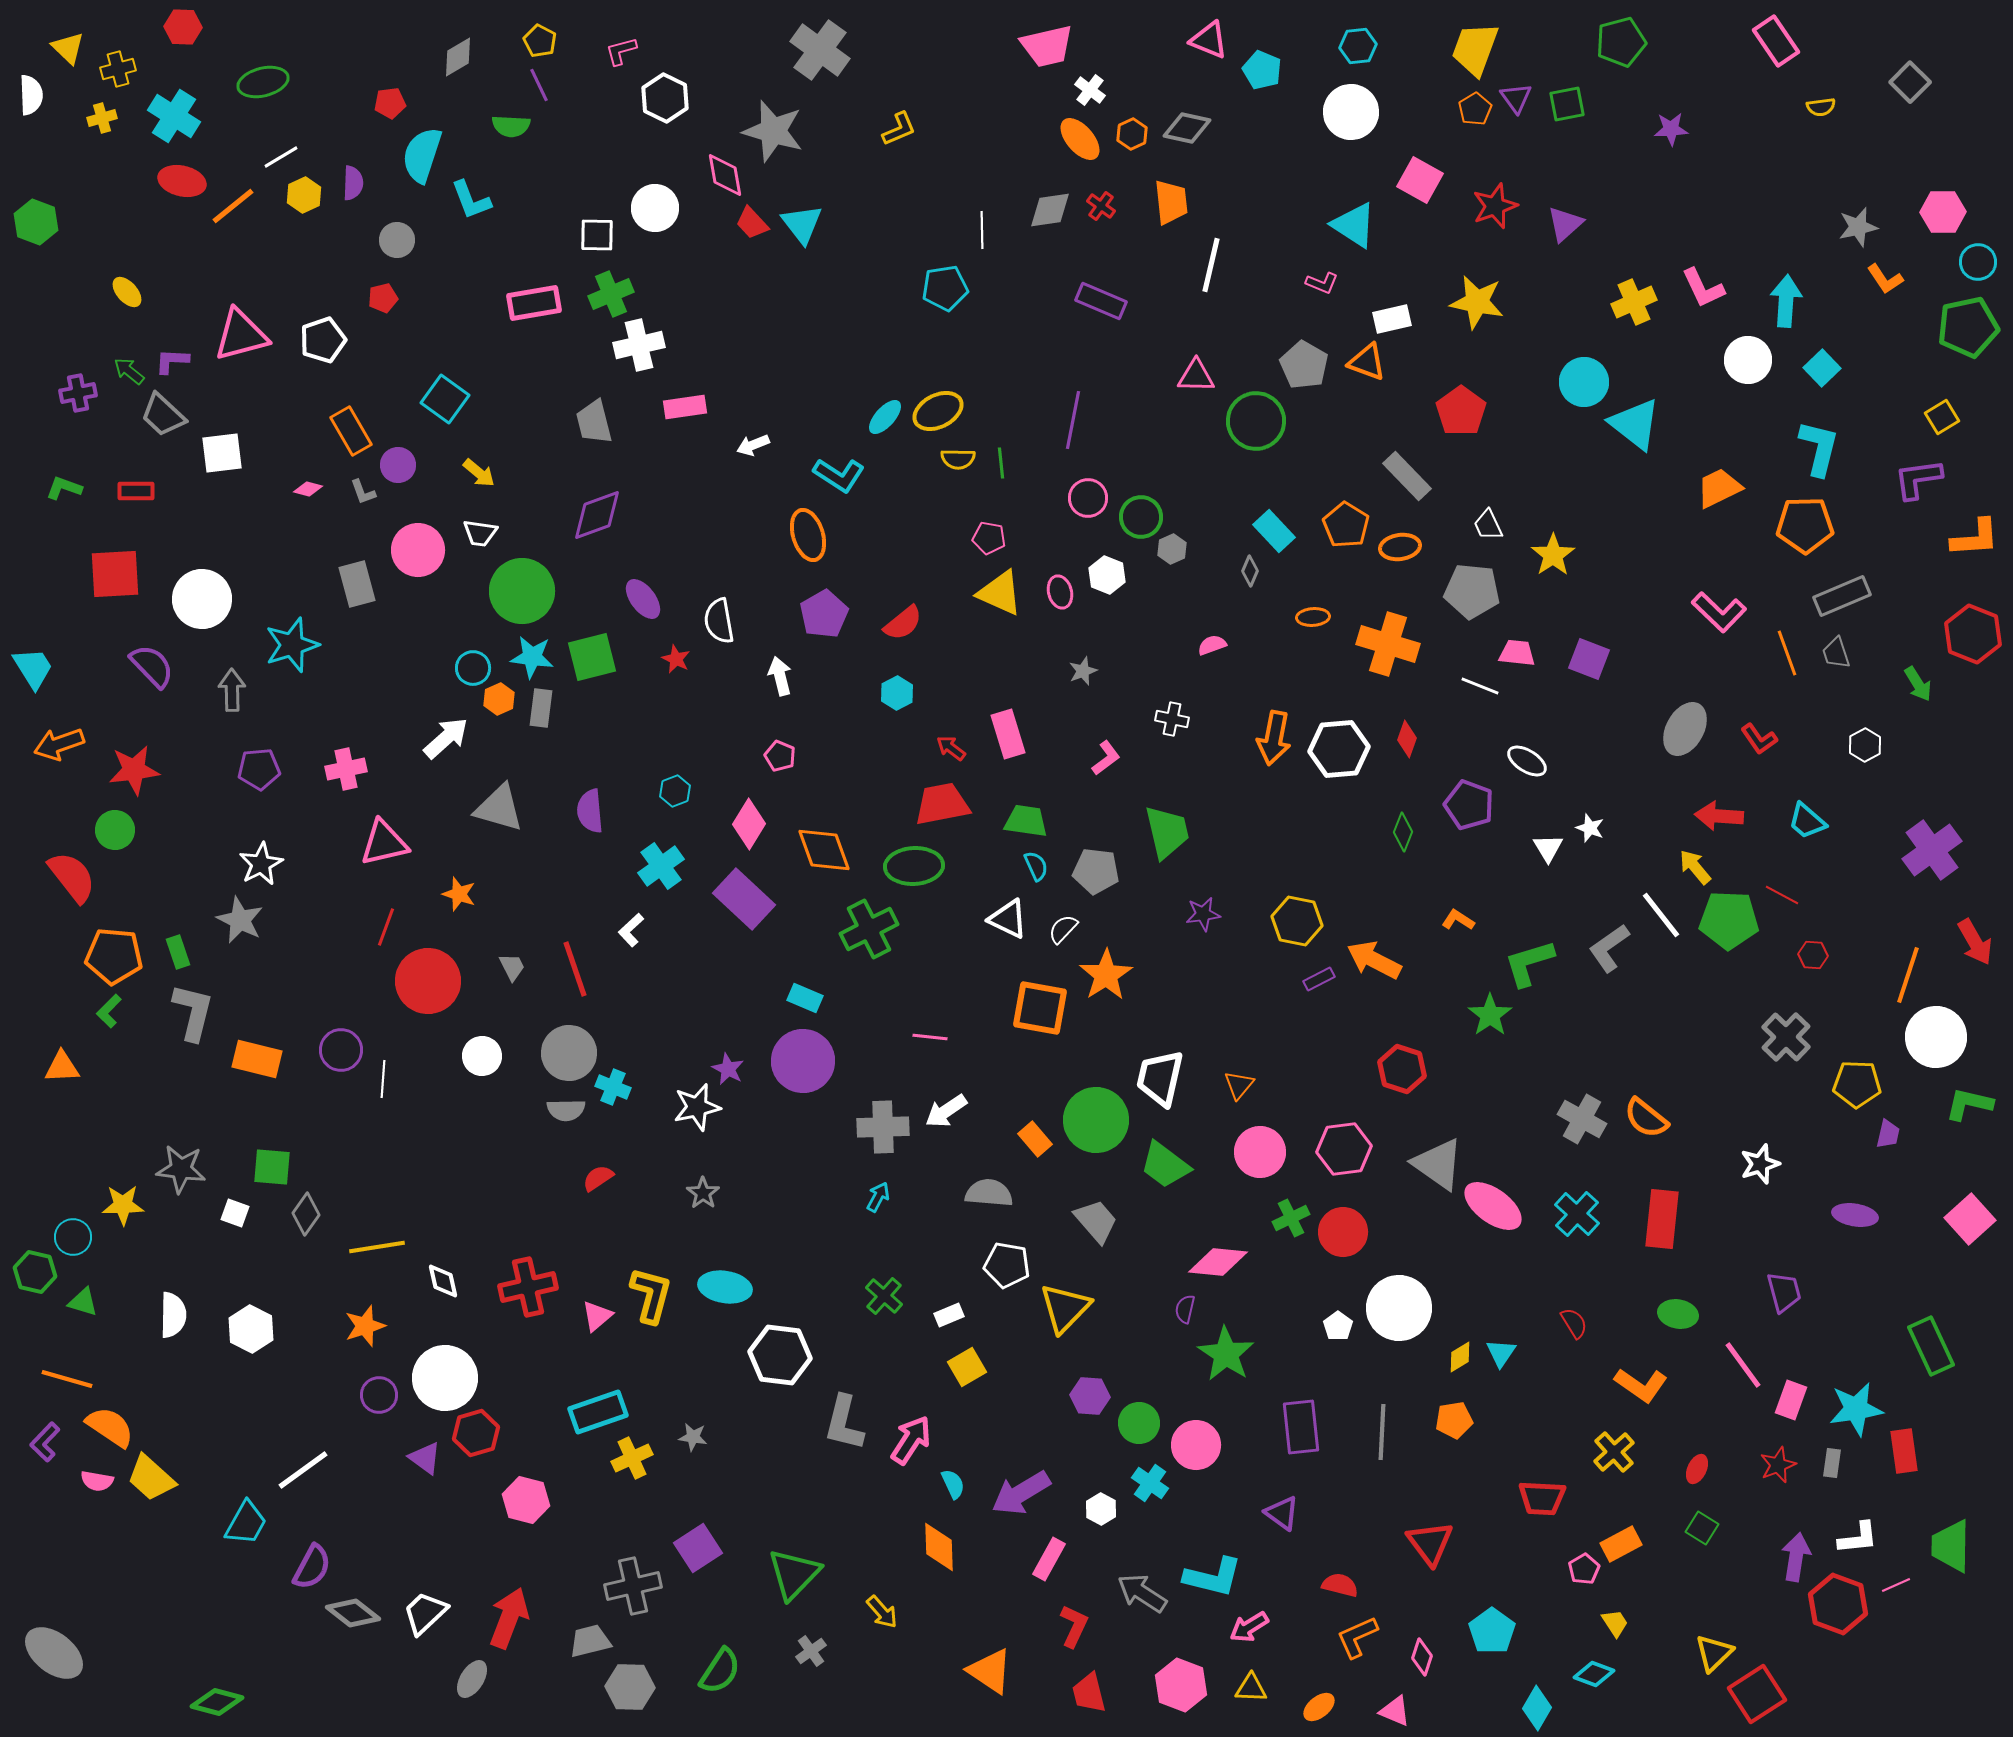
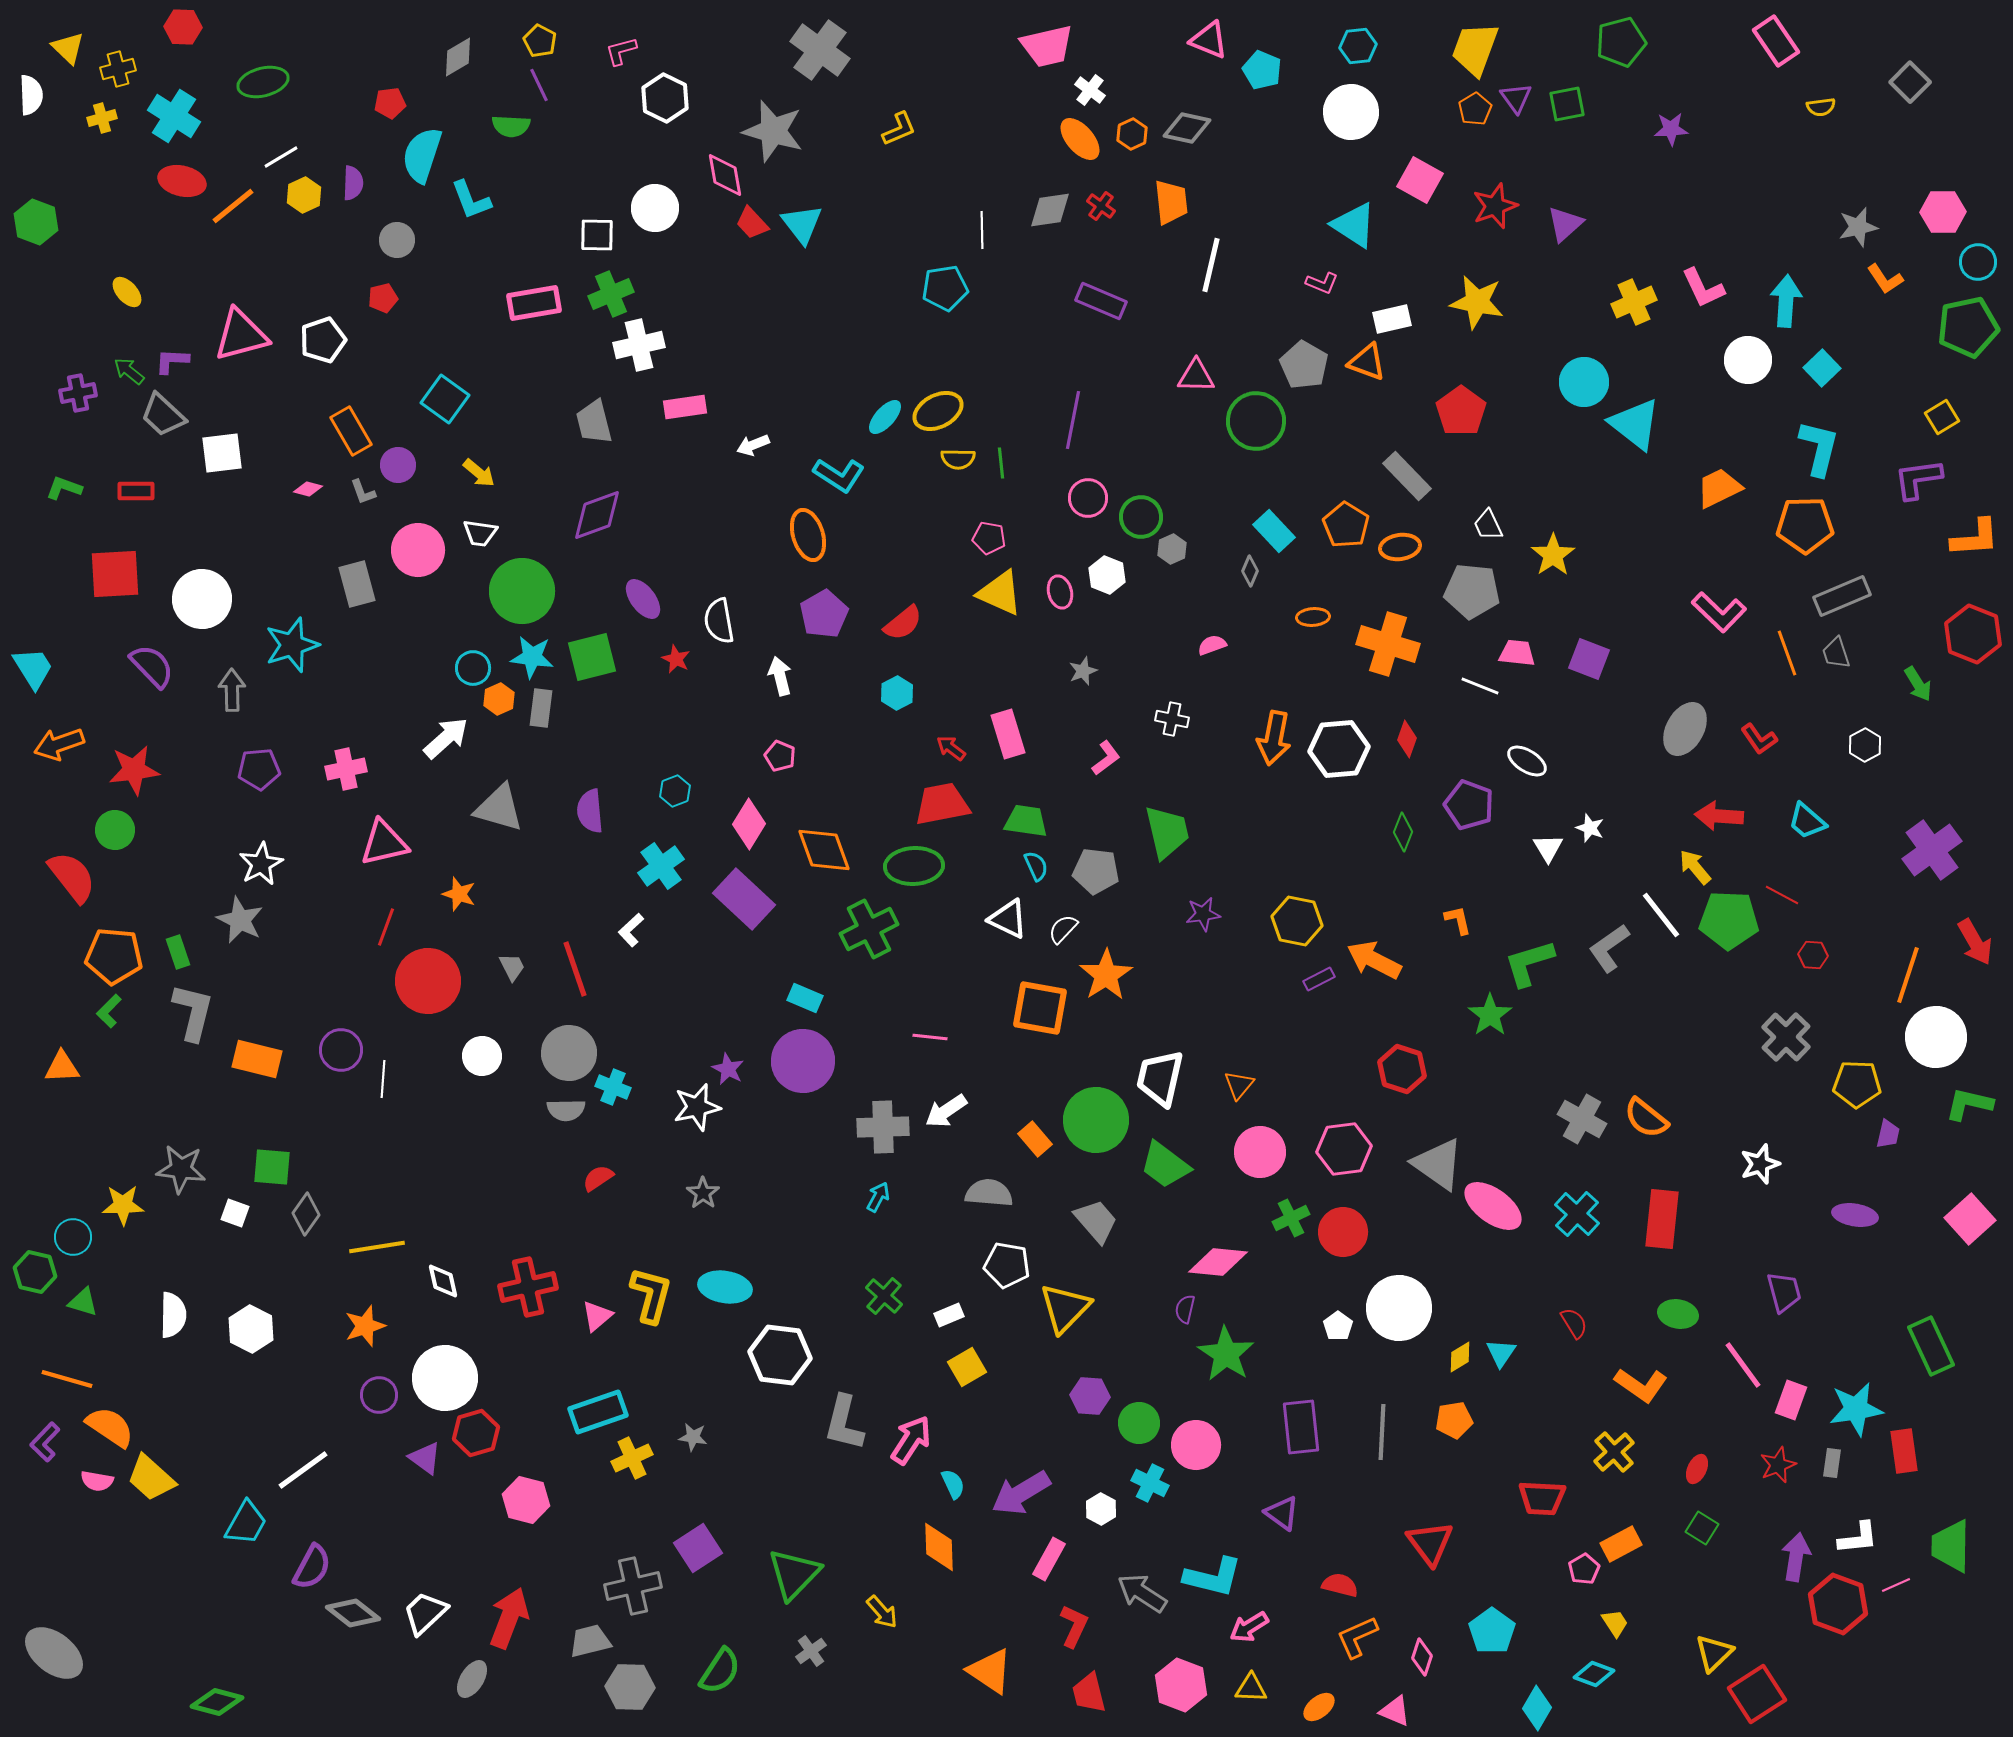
orange L-shape at (1458, 920): rotated 44 degrees clockwise
cyan cross at (1150, 1483): rotated 9 degrees counterclockwise
